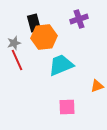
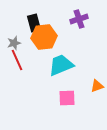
pink square: moved 9 px up
